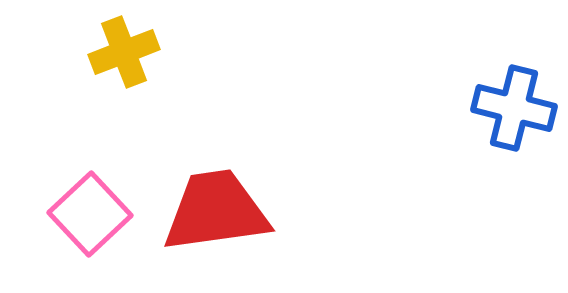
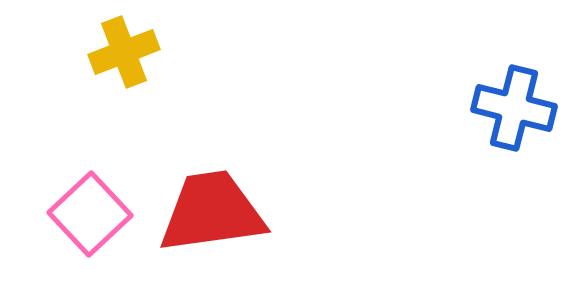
red trapezoid: moved 4 px left, 1 px down
